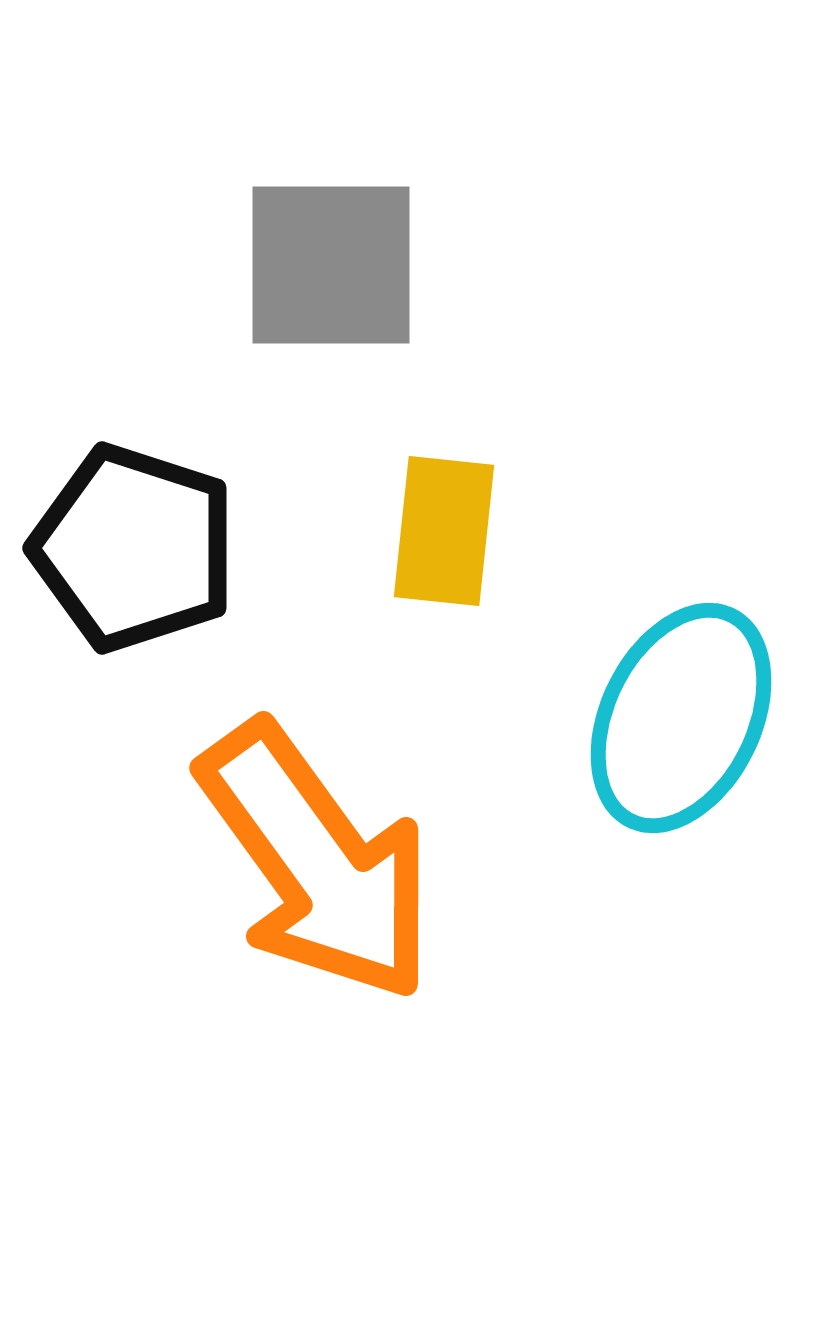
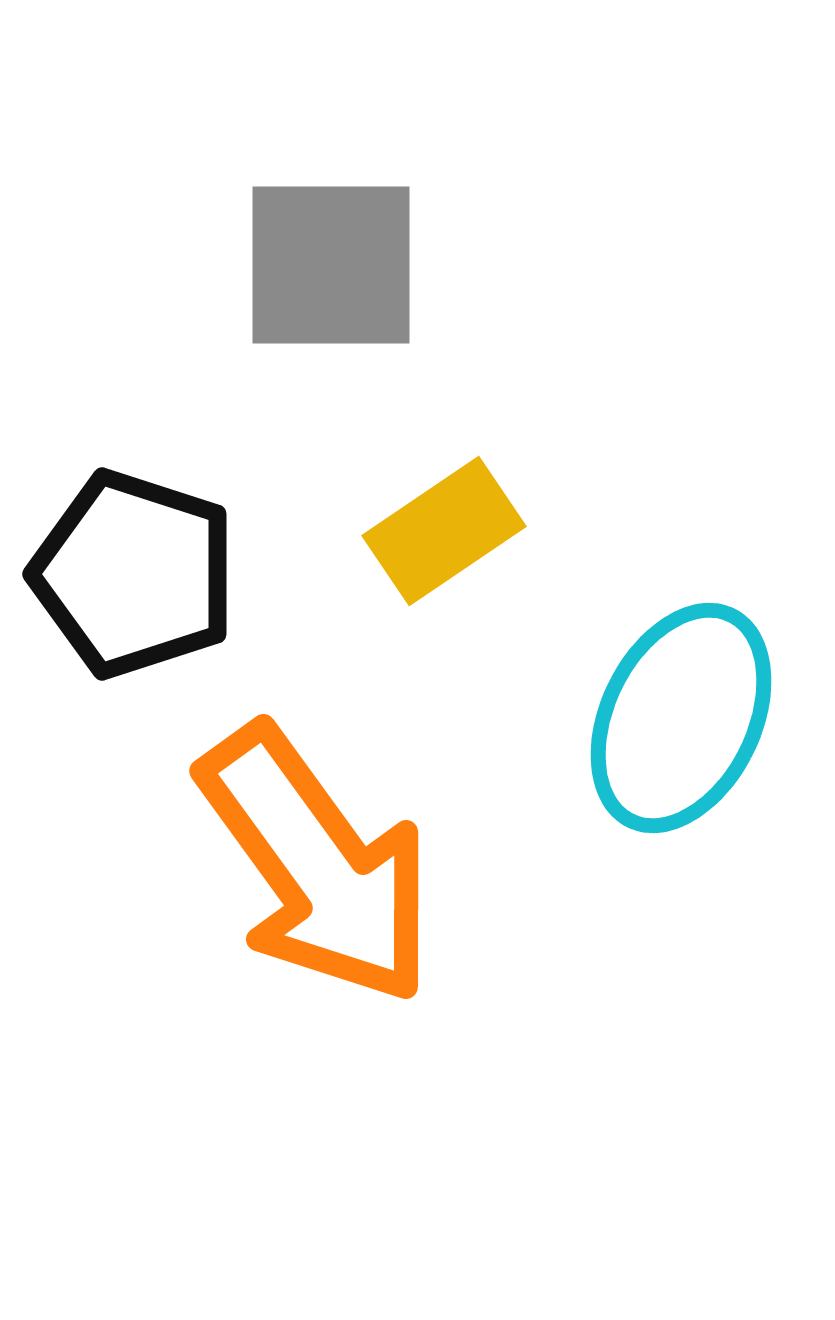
yellow rectangle: rotated 50 degrees clockwise
black pentagon: moved 26 px down
orange arrow: moved 3 px down
